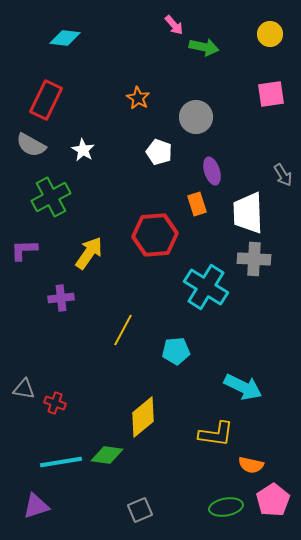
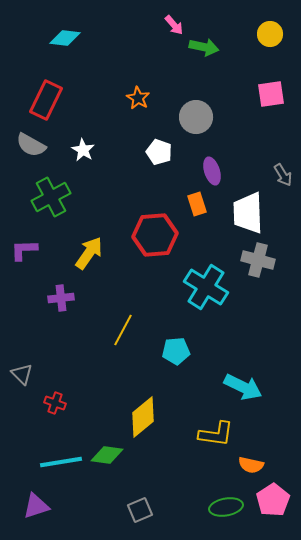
gray cross: moved 4 px right, 1 px down; rotated 12 degrees clockwise
gray triangle: moved 2 px left, 15 px up; rotated 35 degrees clockwise
